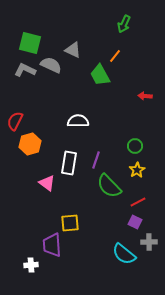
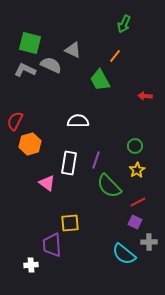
green trapezoid: moved 5 px down
